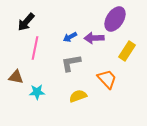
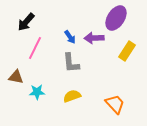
purple ellipse: moved 1 px right, 1 px up
blue arrow: rotated 96 degrees counterclockwise
pink line: rotated 15 degrees clockwise
gray L-shape: rotated 85 degrees counterclockwise
orange trapezoid: moved 8 px right, 25 px down
yellow semicircle: moved 6 px left
